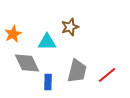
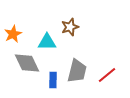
blue rectangle: moved 5 px right, 2 px up
